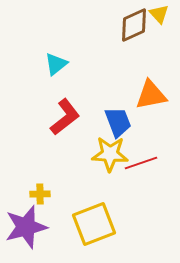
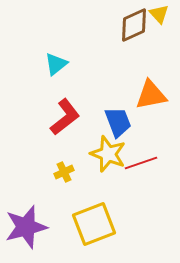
yellow star: moved 2 px left; rotated 18 degrees clockwise
yellow cross: moved 24 px right, 22 px up; rotated 24 degrees counterclockwise
